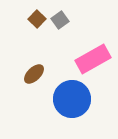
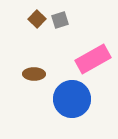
gray square: rotated 18 degrees clockwise
brown ellipse: rotated 45 degrees clockwise
